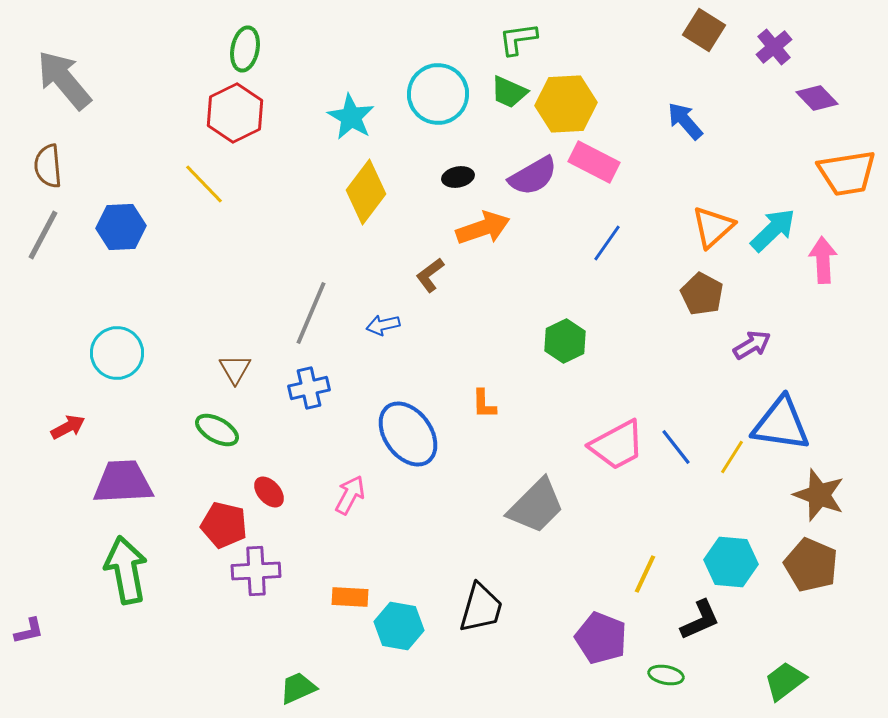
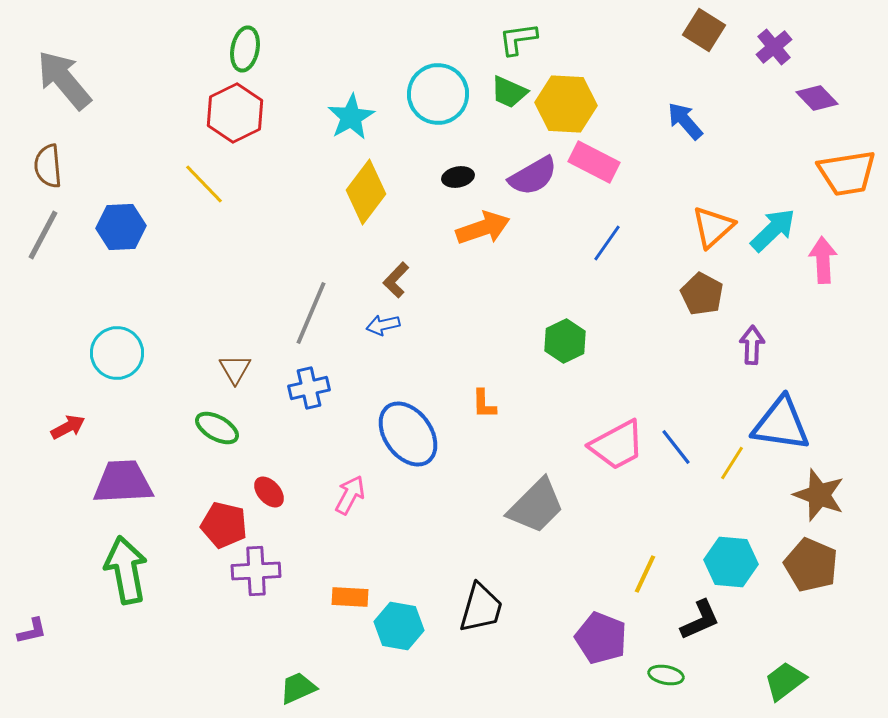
yellow hexagon at (566, 104): rotated 6 degrees clockwise
cyan star at (351, 117): rotated 12 degrees clockwise
brown L-shape at (430, 275): moved 34 px left, 5 px down; rotated 9 degrees counterclockwise
purple arrow at (752, 345): rotated 57 degrees counterclockwise
green ellipse at (217, 430): moved 2 px up
yellow line at (732, 457): moved 6 px down
purple L-shape at (29, 631): moved 3 px right
